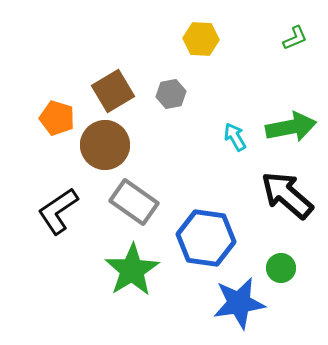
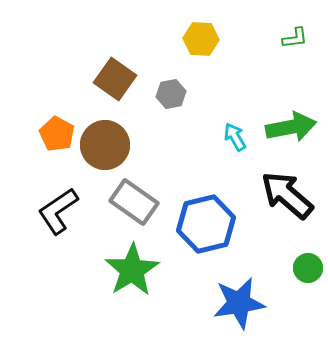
green L-shape: rotated 16 degrees clockwise
brown square: moved 2 px right, 12 px up; rotated 24 degrees counterclockwise
orange pentagon: moved 16 px down; rotated 12 degrees clockwise
blue hexagon: moved 14 px up; rotated 22 degrees counterclockwise
green circle: moved 27 px right
